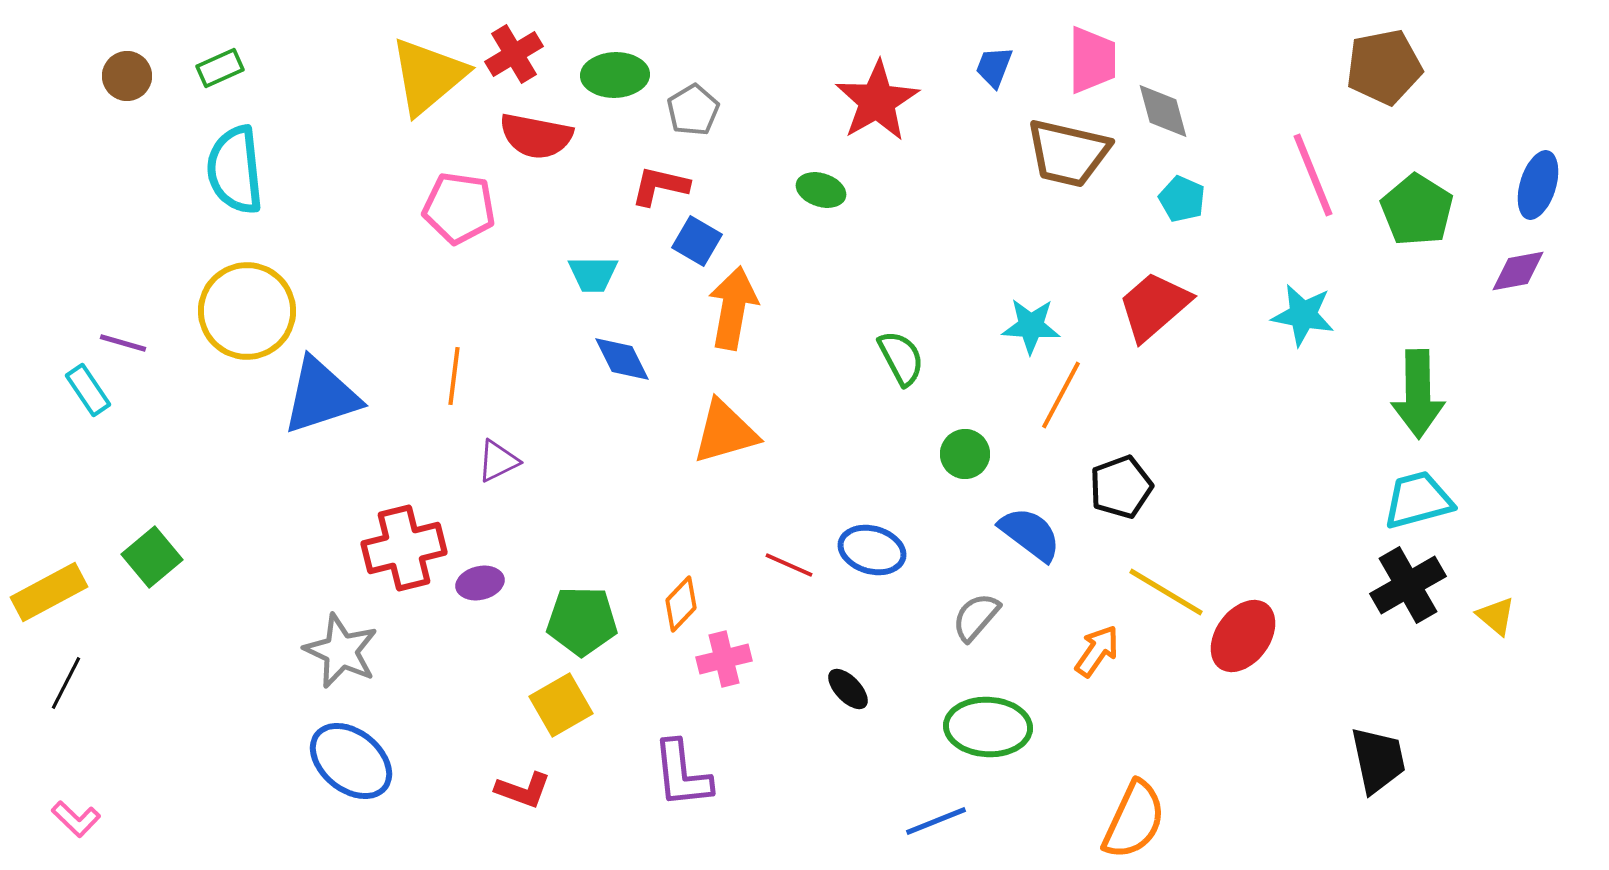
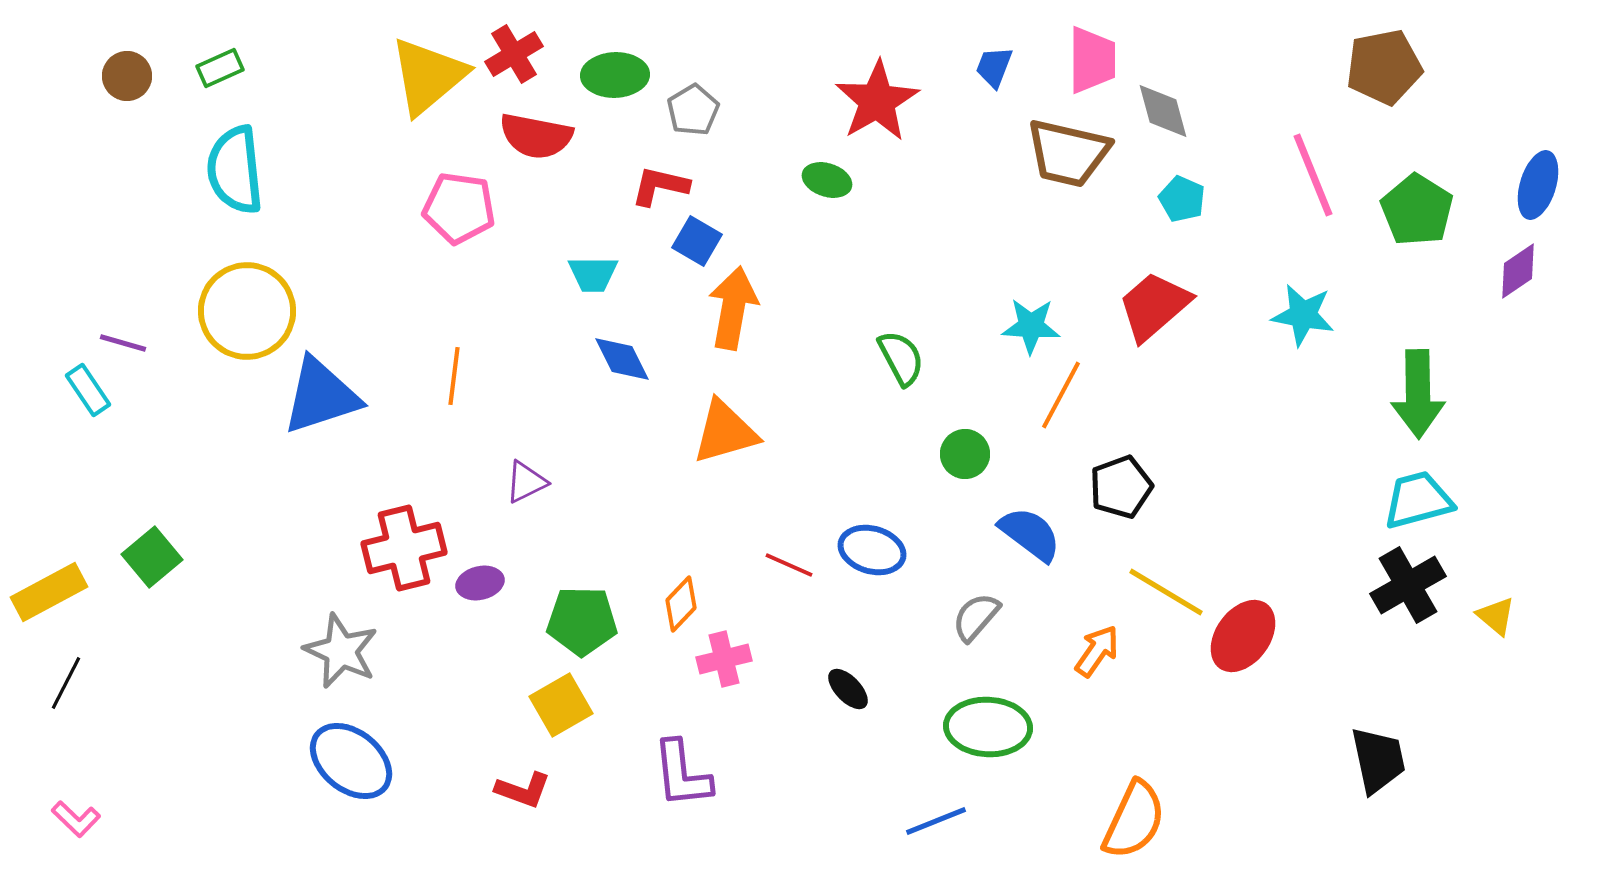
green ellipse at (821, 190): moved 6 px right, 10 px up
purple diamond at (1518, 271): rotated 24 degrees counterclockwise
purple triangle at (498, 461): moved 28 px right, 21 px down
